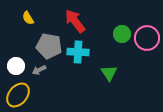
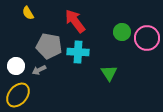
yellow semicircle: moved 5 px up
green circle: moved 2 px up
